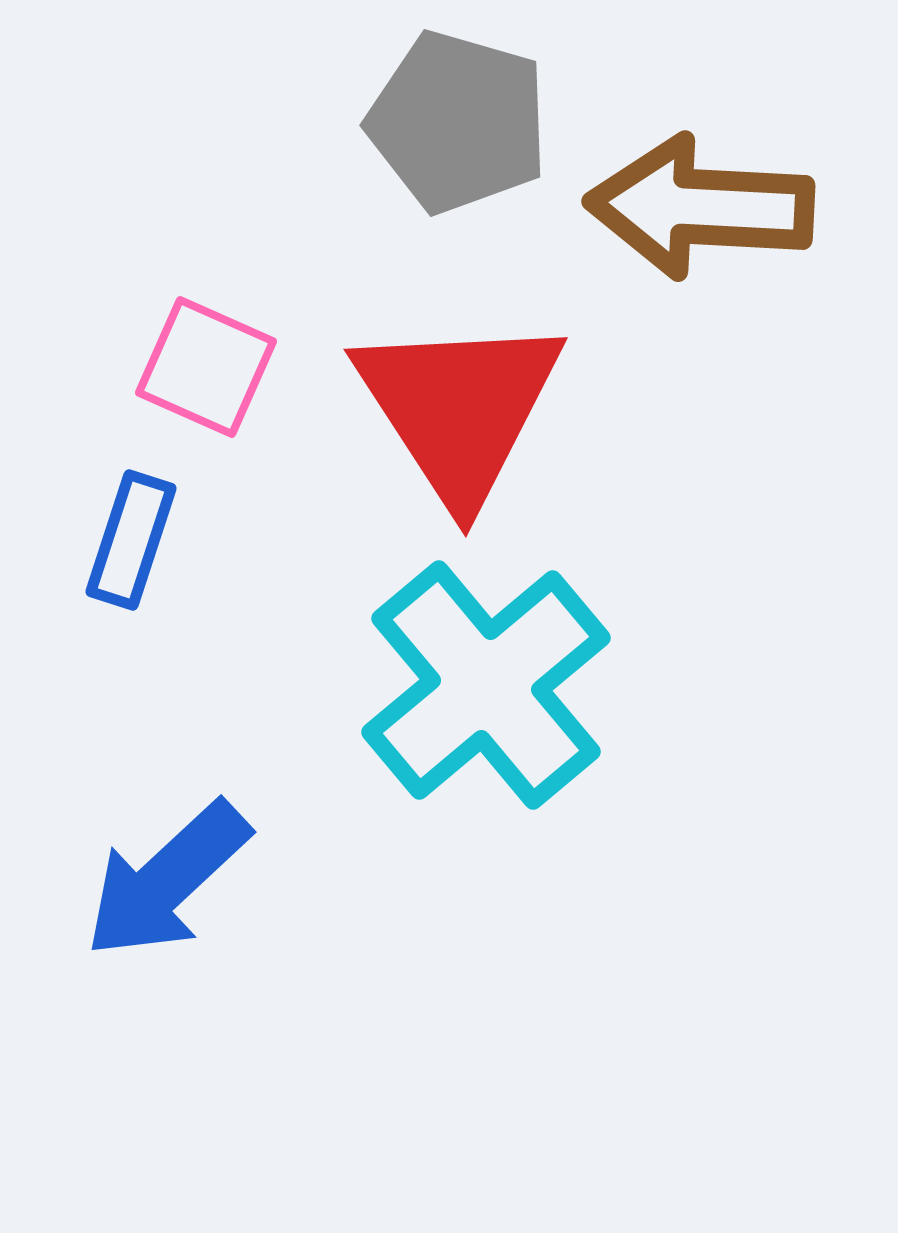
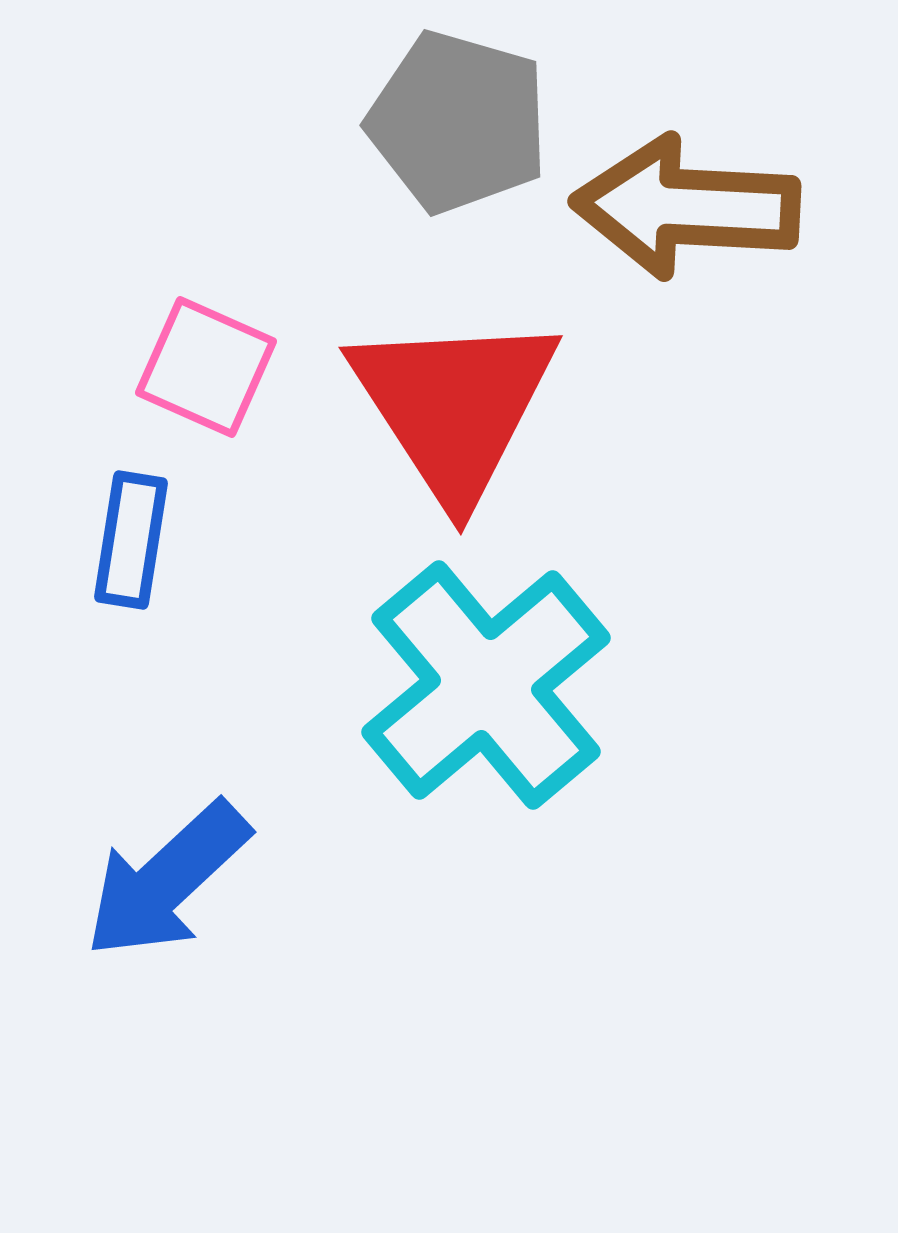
brown arrow: moved 14 px left
red triangle: moved 5 px left, 2 px up
blue rectangle: rotated 9 degrees counterclockwise
